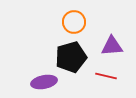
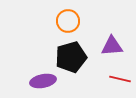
orange circle: moved 6 px left, 1 px up
red line: moved 14 px right, 3 px down
purple ellipse: moved 1 px left, 1 px up
